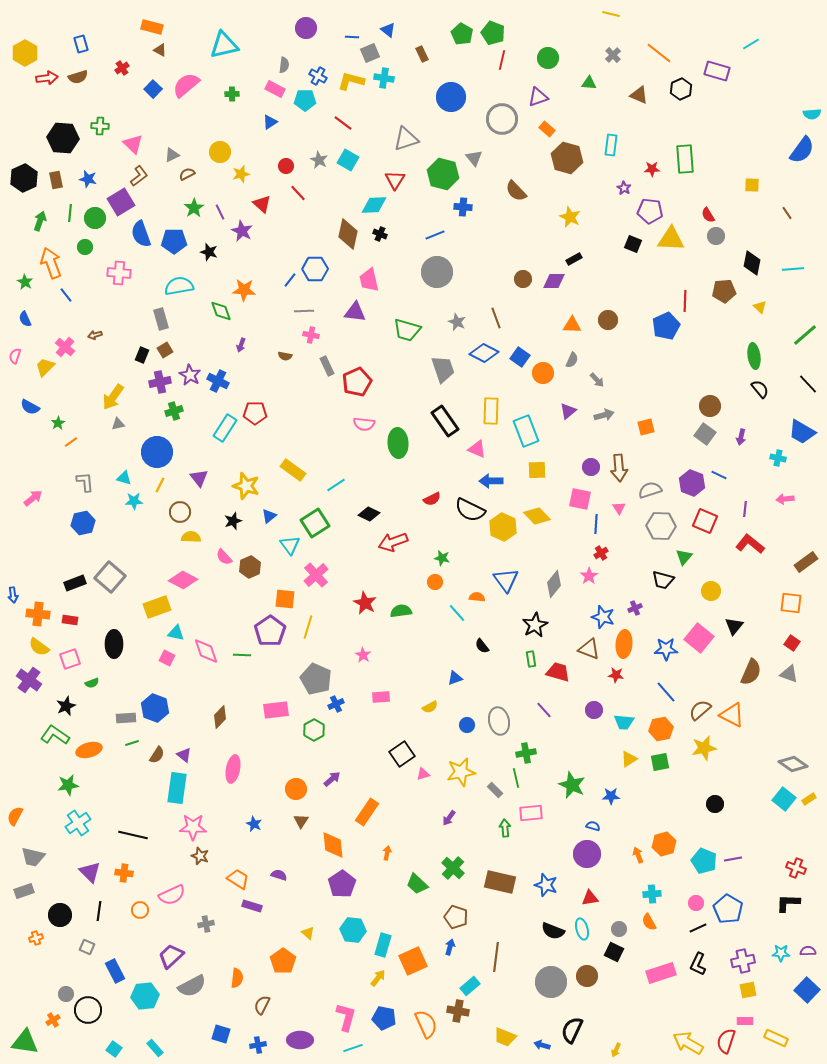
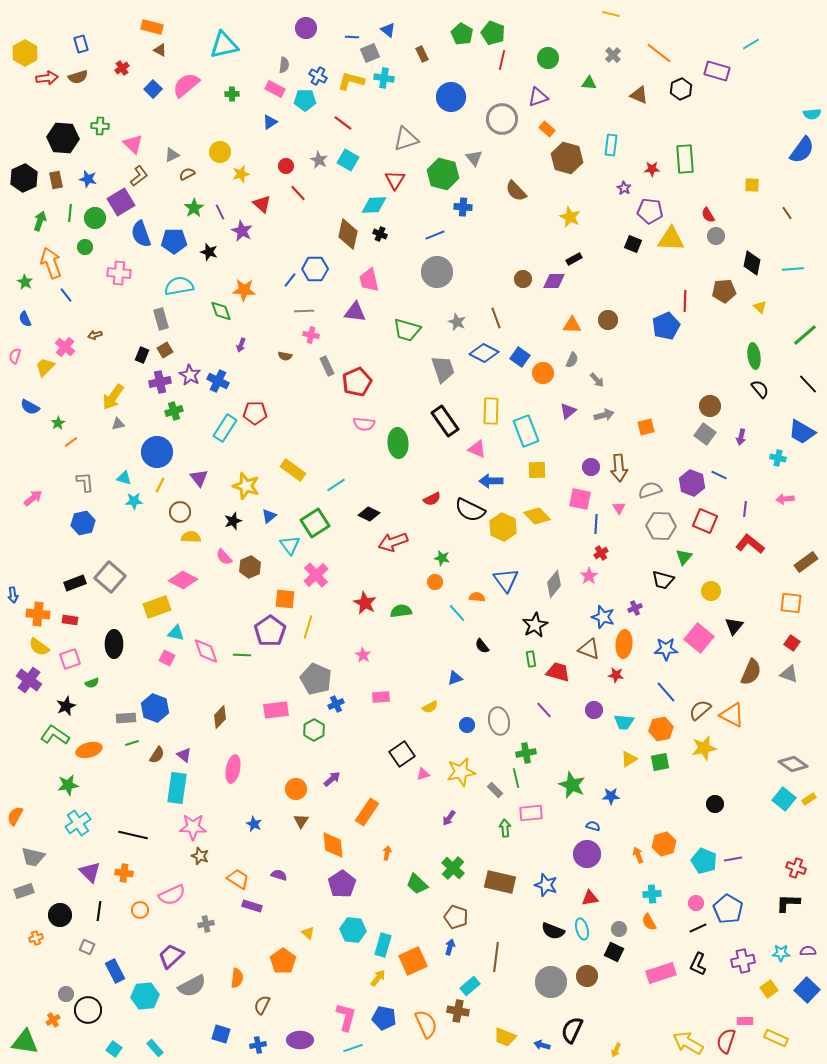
yellow square at (748, 990): moved 21 px right, 1 px up; rotated 24 degrees counterclockwise
